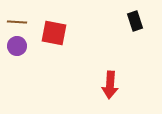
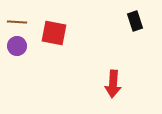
red arrow: moved 3 px right, 1 px up
